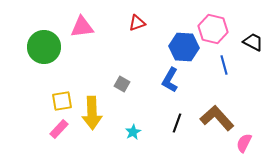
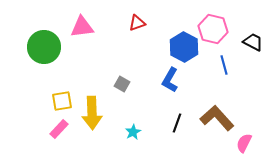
blue hexagon: rotated 24 degrees clockwise
